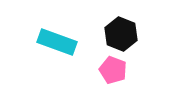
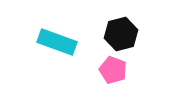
black hexagon: rotated 24 degrees clockwise
